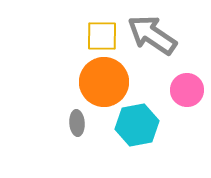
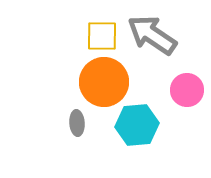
cyan hexagon: rotated 6 degrees clockwise
